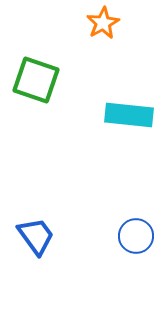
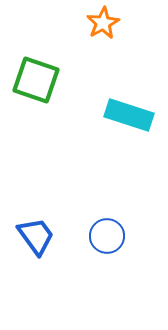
cyan rectangle: rotated 12 degrees clockwise
blue circle: moved 29 px left
